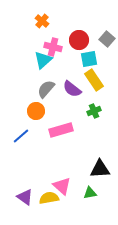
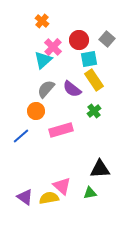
pink cross: rotated 30 degrees clockwise
green cross: rotated 16 degrees counterclockwise
